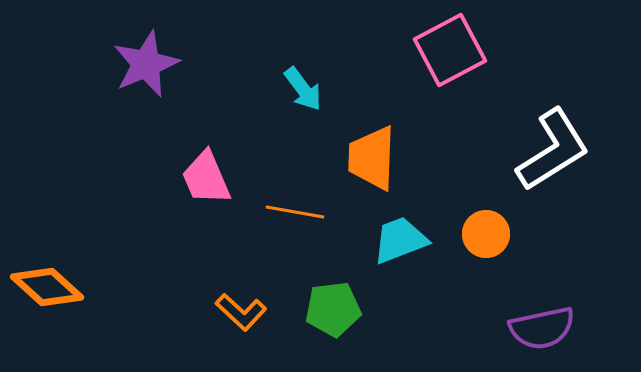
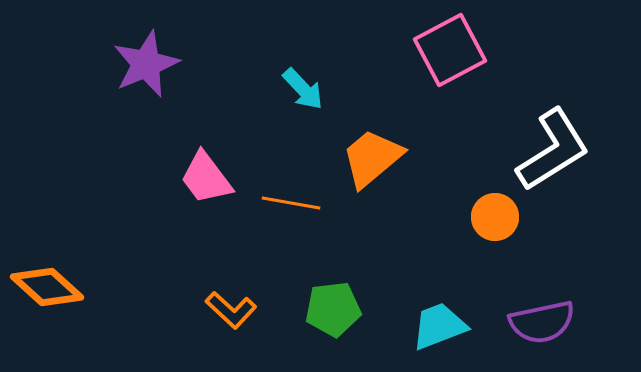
cyan arrow: rotated 6 degrees counterclockwise
orange trapezoid: rotated 48 degrees clockwise
pink trapezoid: rotated 14 degrees counterclockwise
orange line: moved 4 px left, 9 px up
orange circle: moved 9 px right, 17 px up
cyan trapezoid: moved 39 px right, 86 px down
orange L-shape: moved 10 px left, 2 px up
purple semicircle: moved 6 px up
